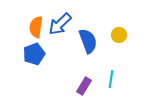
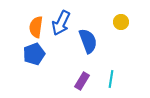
blue arrow: moved 1 px right, 1 px up; rotated 20 degrees counterclockwise
yellow circle: moved 2 px right, 13 px up
purple rectangle: moved 2 px left, 5 px up
